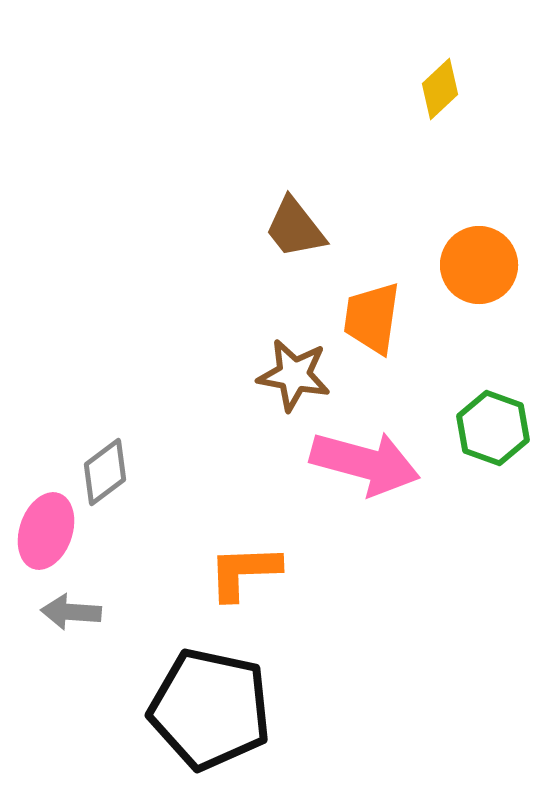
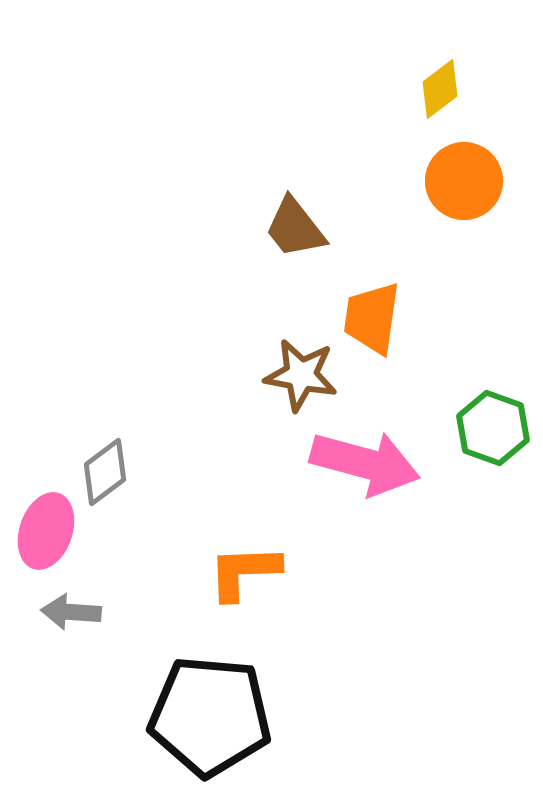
yellow diamond: rotated 6 degrees clockwise
orange circle: moved 15 px left, 84 px up
brown star: moved 7 px right
black pentagon: moved 7 px down; rotated 7 degrees counterclockwise
